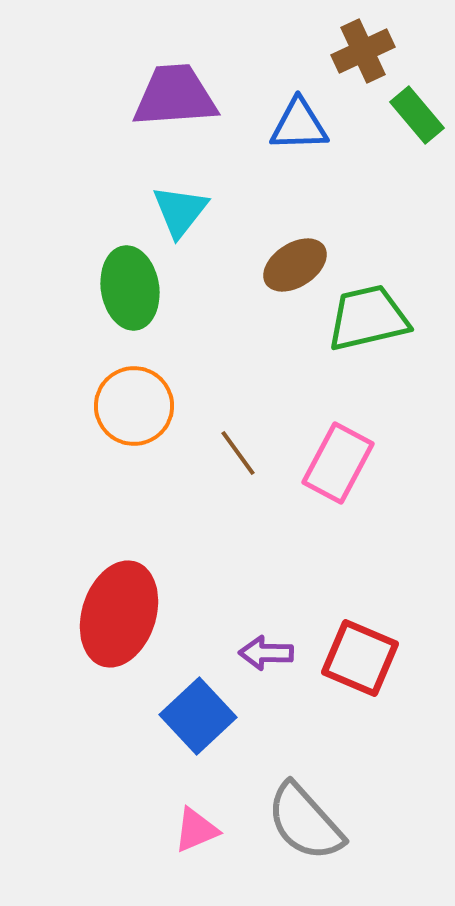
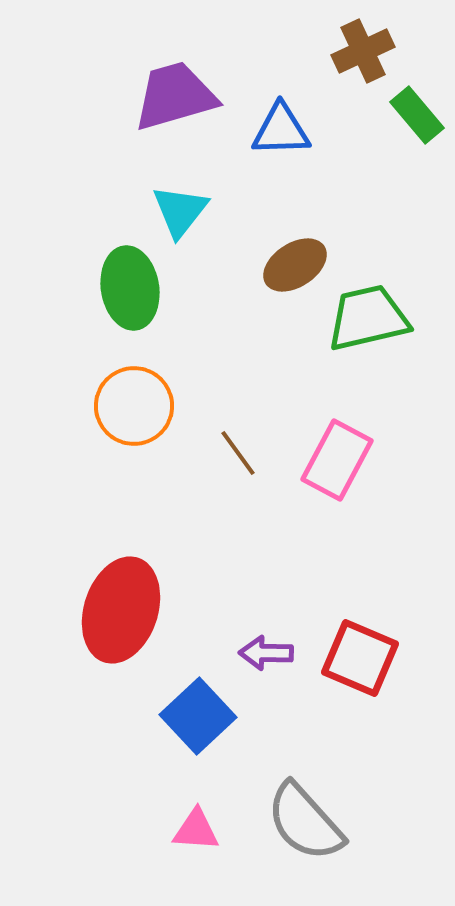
purple trapezoid: rotated 12 degrees counterclockwise
blue triangle: moved 18 px left, 5 px down
pink rectangle: moved 1 px left, 3 px up
red ellipse: moved 2 px right, 4 px up
pink triangle: rotated 27 degrees clockwise
